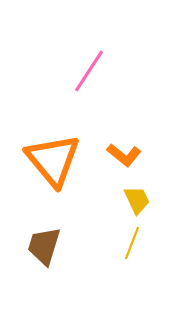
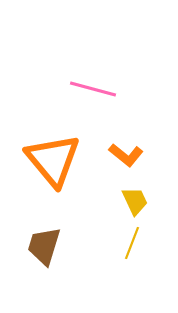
pink line: moved 4 px right, 18 px down; rotated 72 degrees clockwise
orange L-shape: moved 2 px right
yellow trapezoid: moved 2 px left, 1 px down
